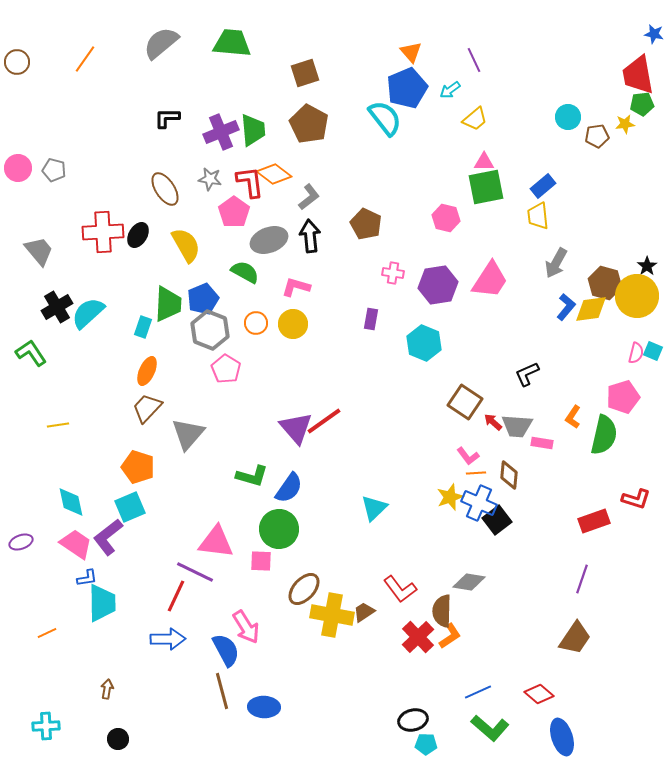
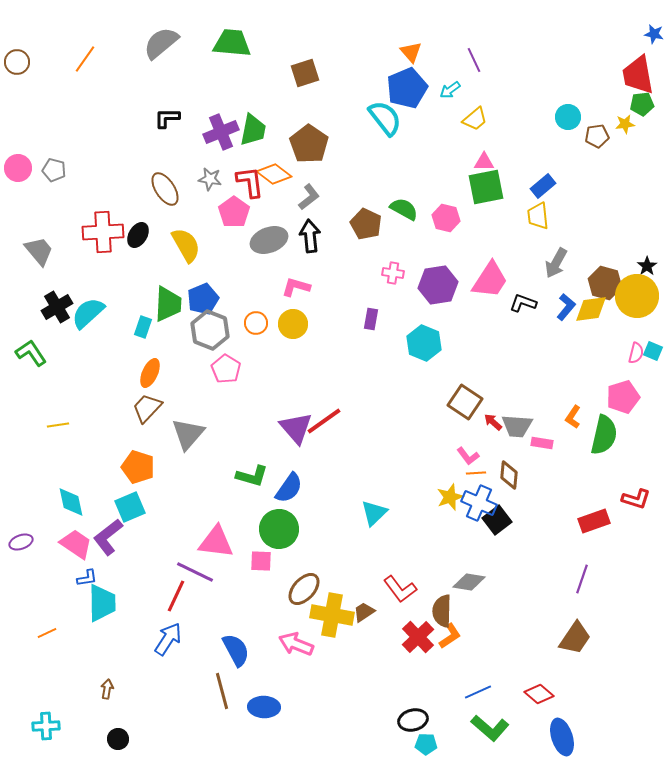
brown pentagon at (309, 124): moved 20 px down; rotated 6 degrees clockwise
green trapezoid at (253, 130): rotated 16 degrees clockwise
green semicircle at (245, 272): moved 159 px right, 63 px up
orange ellipse at (147, 371): moved 3 px right, 2 px down
black L-shape at (527, 374): moved 4 px left, 71 px up; rotated 44 degrees clockwise
cyan triangle at (374, 508): moved 5 px down
pink arrow at (246, 627): moved 50 px right, 17 px down; rotated 144 degrees clockwise
blue arrow at (168, 639): rotated 56 degrees counterclockwise
blue semicircle at (226, 650): moved 10 px right
